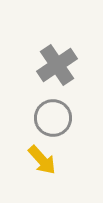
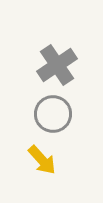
gray circle: moved 4 px up
